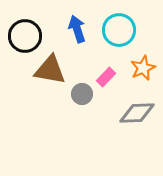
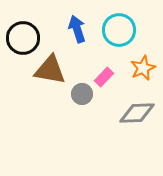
black circle: moved 2 px left, 2 px down
pink rectangle: moved 2 px left
